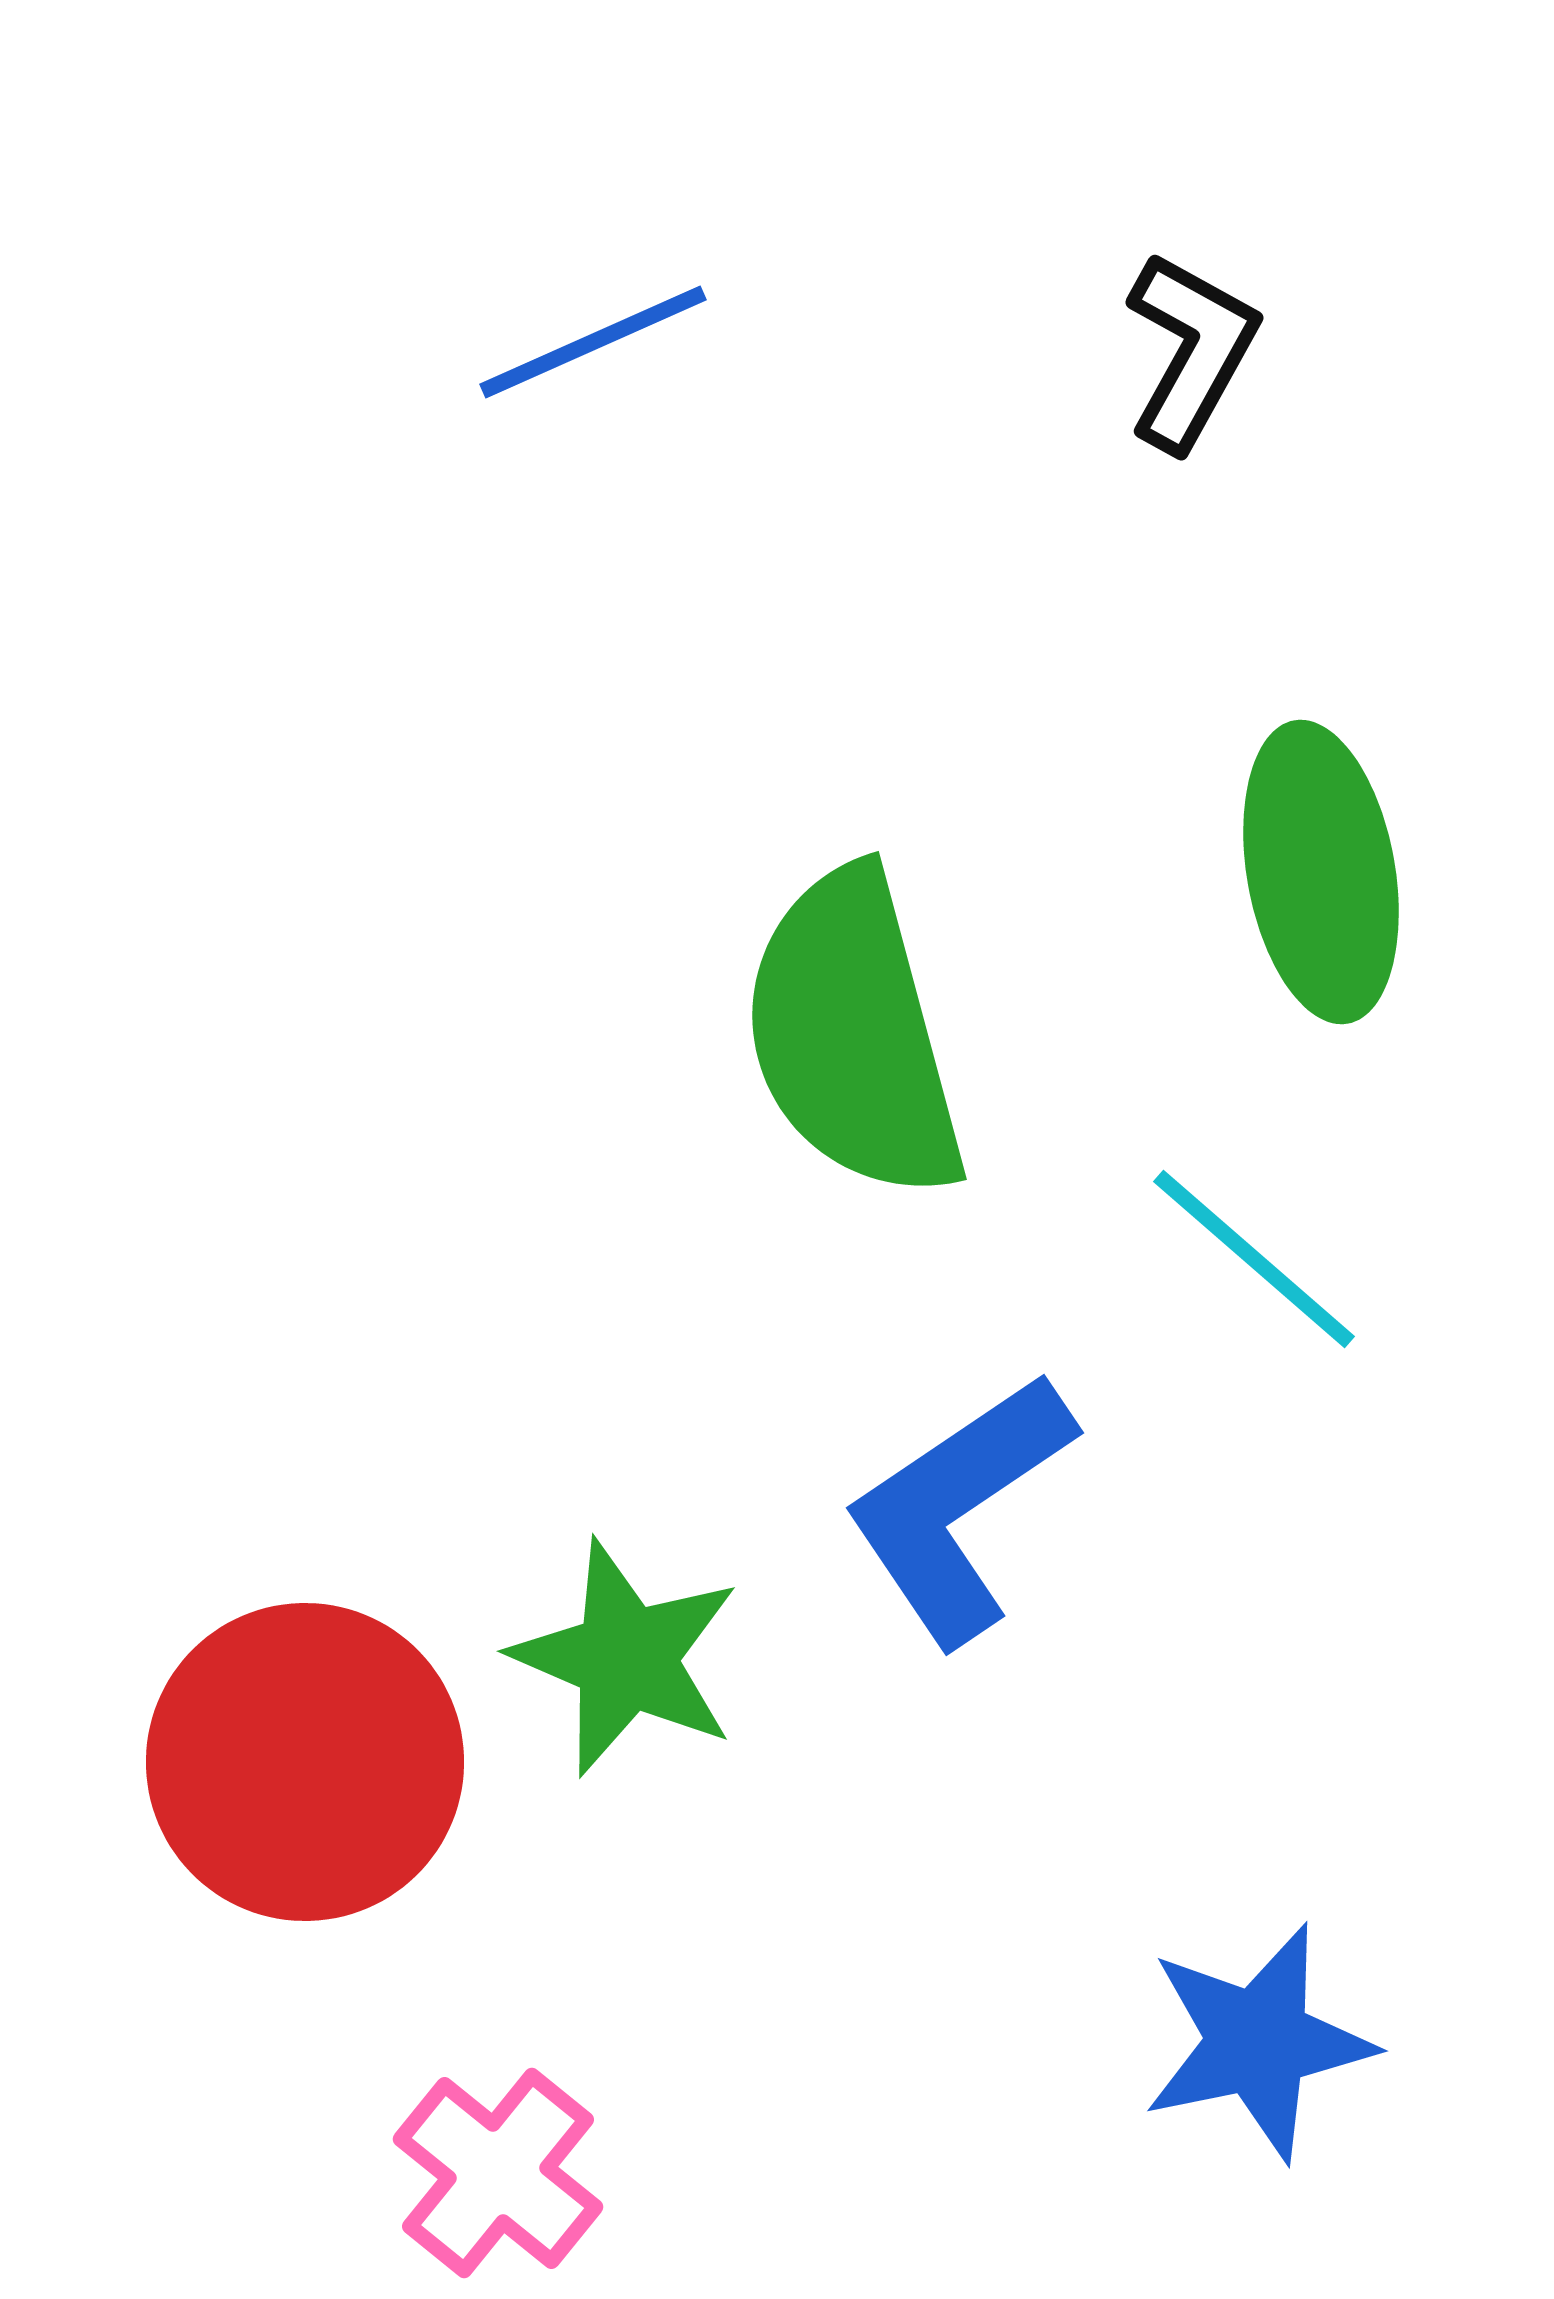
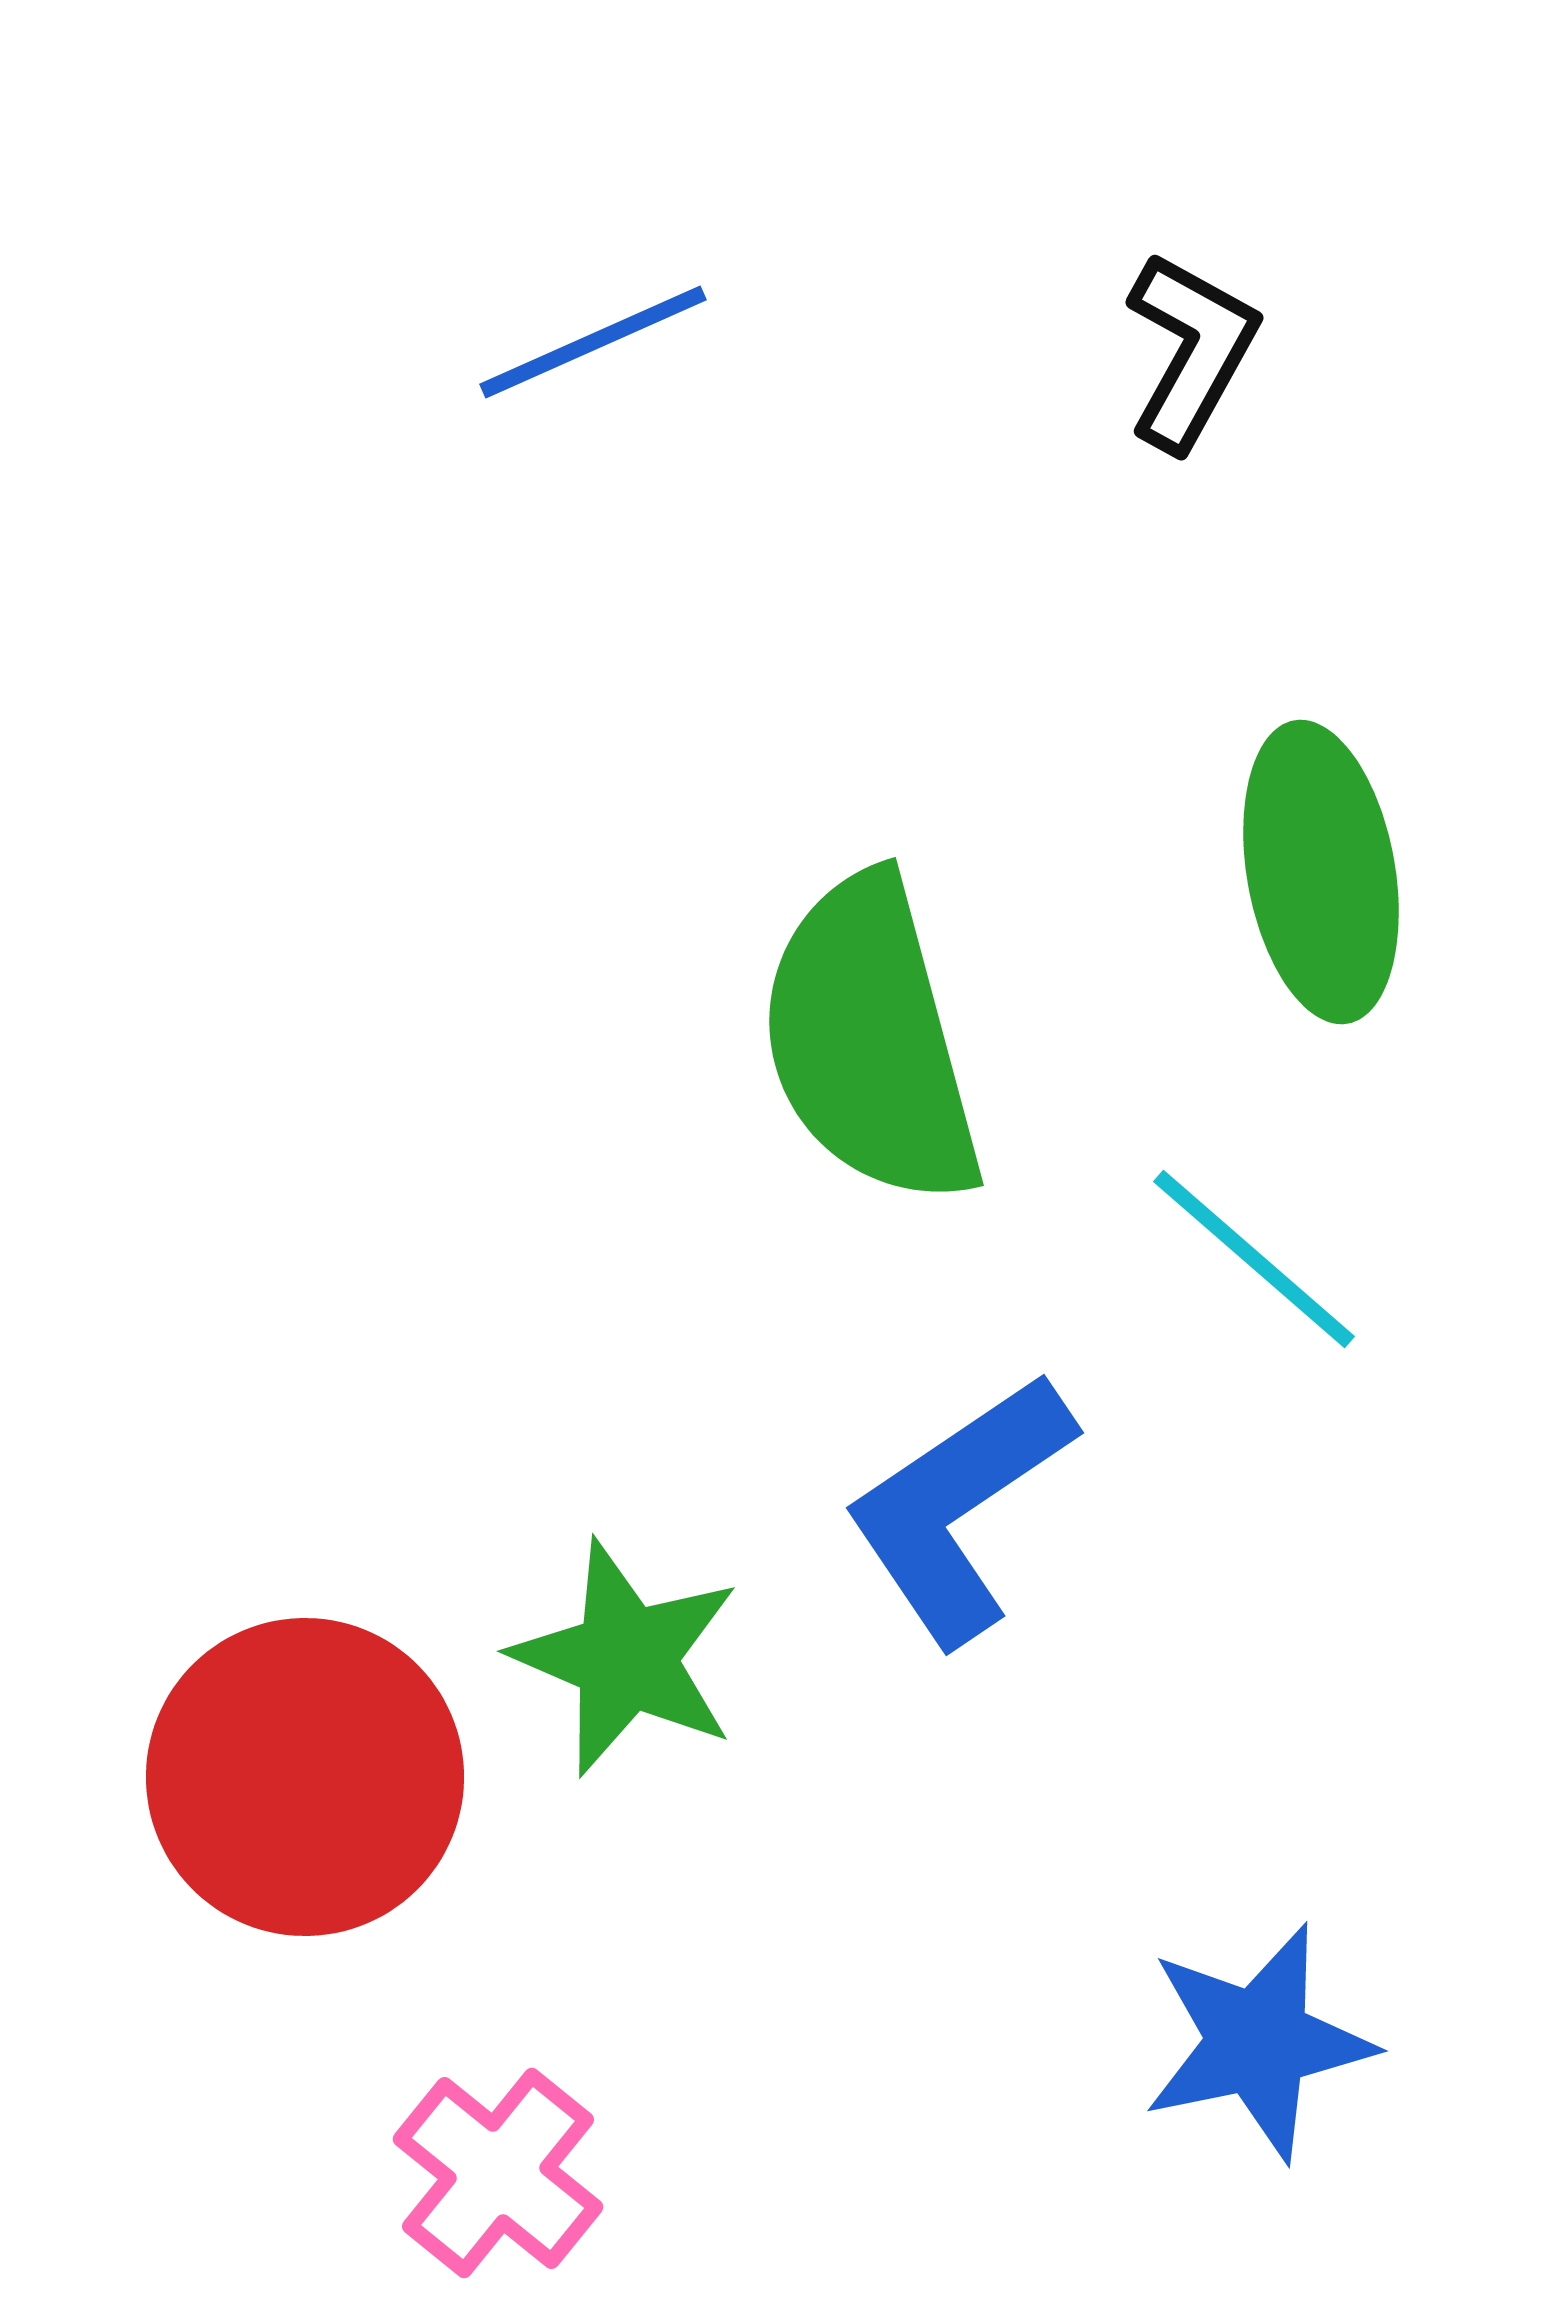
green semicircle: moved 17 px right, 6 px down
red circle: moved 15 px down
